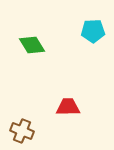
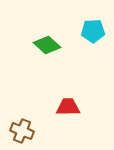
green diamond: moved 15 px right; rotated 16 degrees counterclockwise
